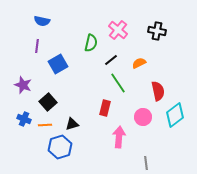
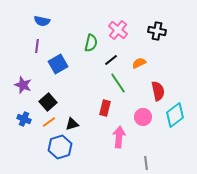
orange line: moved 4 px right, 3 px up; rotated 32 degrees counterclockwise
